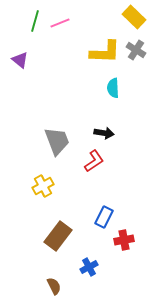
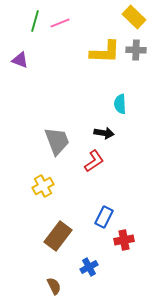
gray cross: rotated 30 degrees counterclockwise
purple triangle: rotated 18 degrees counterclockwise
cyan semicircle: moved 7 px right, 16 px down
